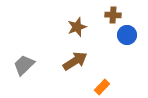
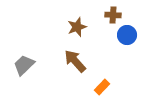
brown arrow: rotated 100 degrees counterclockwise
